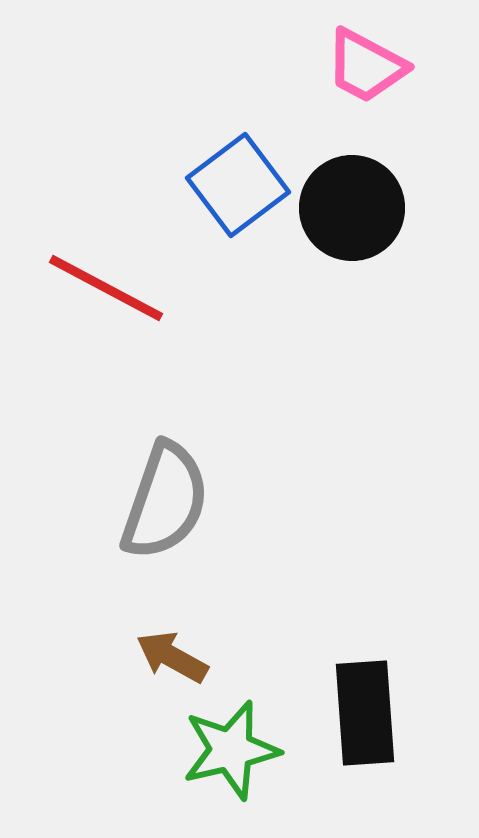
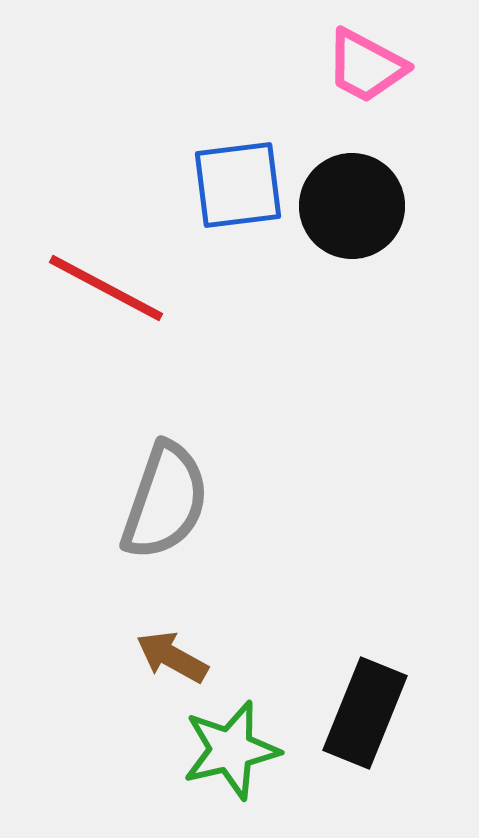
blue square: rotated 30 degrees clockwise
black circle: moved 2 px up
black rectangle: rotated 26 degrees clockwise
